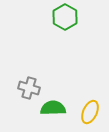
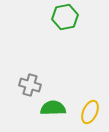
green hexagon: rotated 20 degrees clockwise
gray cross: moved 1 px right, 3 px up
